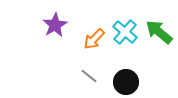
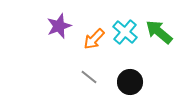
purple star: moved 4 px right, 1 px down; rotated 10 degrees clockwise
gray line: moved 1 px down
black circle: moved 4 px right
